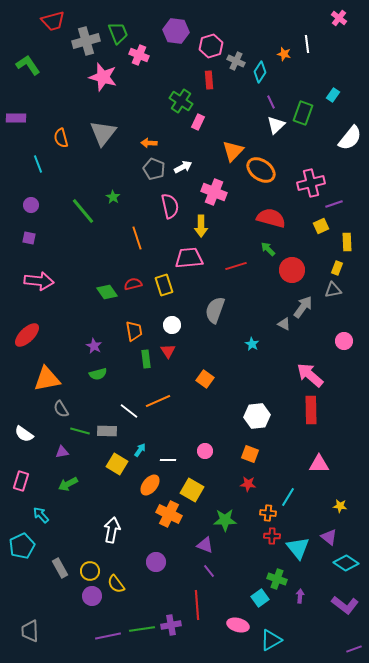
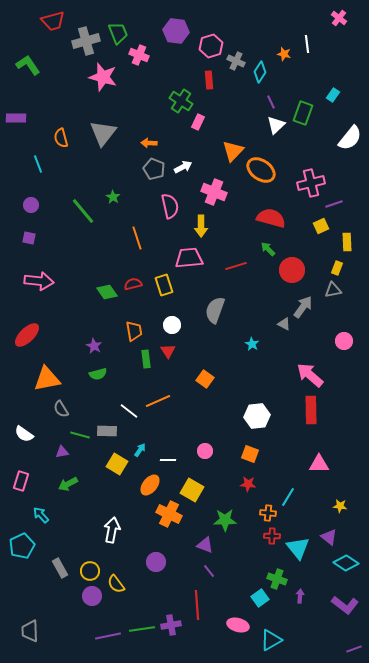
green line at (80, 431): moved 4 px down
